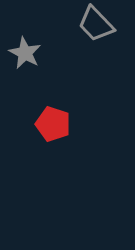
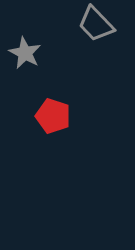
red pentagon: moved 8 px up
